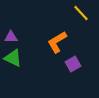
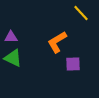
purple square: rotated 28 degrees clockwise
